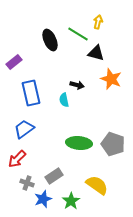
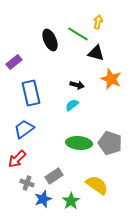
cyan semicircle: moved 8 px right, 5 px down; rotated 64 degrees clockwise
gray pentagon: moved 3 px left, 1 px up
